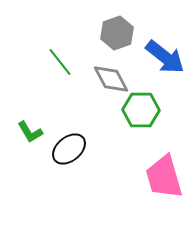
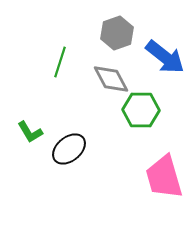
green line: rotated 56 degrees clockwise
